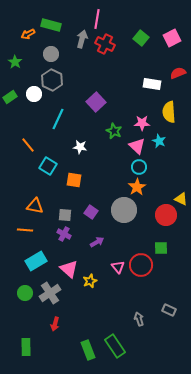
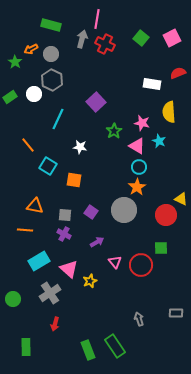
orange arrow at (28, 34): moved 3 px right, 15 px down
pink star at (142, 123): rotated 14 degrees clockwise
green star at (114, 131): rotated 14 degrees clockwise
pink triangle at (137, 146): rotated 12 degrees counterclockwise
cyan rectangle at (36, 261): moved 3 px right
pink triangle at (118, 267): moved 3 px left, 5 px up
green circle at (25, 293): moved 12 px left, 6 px down
gray rectangle at (169, 310): moved 7 px right, 3 px down; rotated 24 degrees counterclockwise
